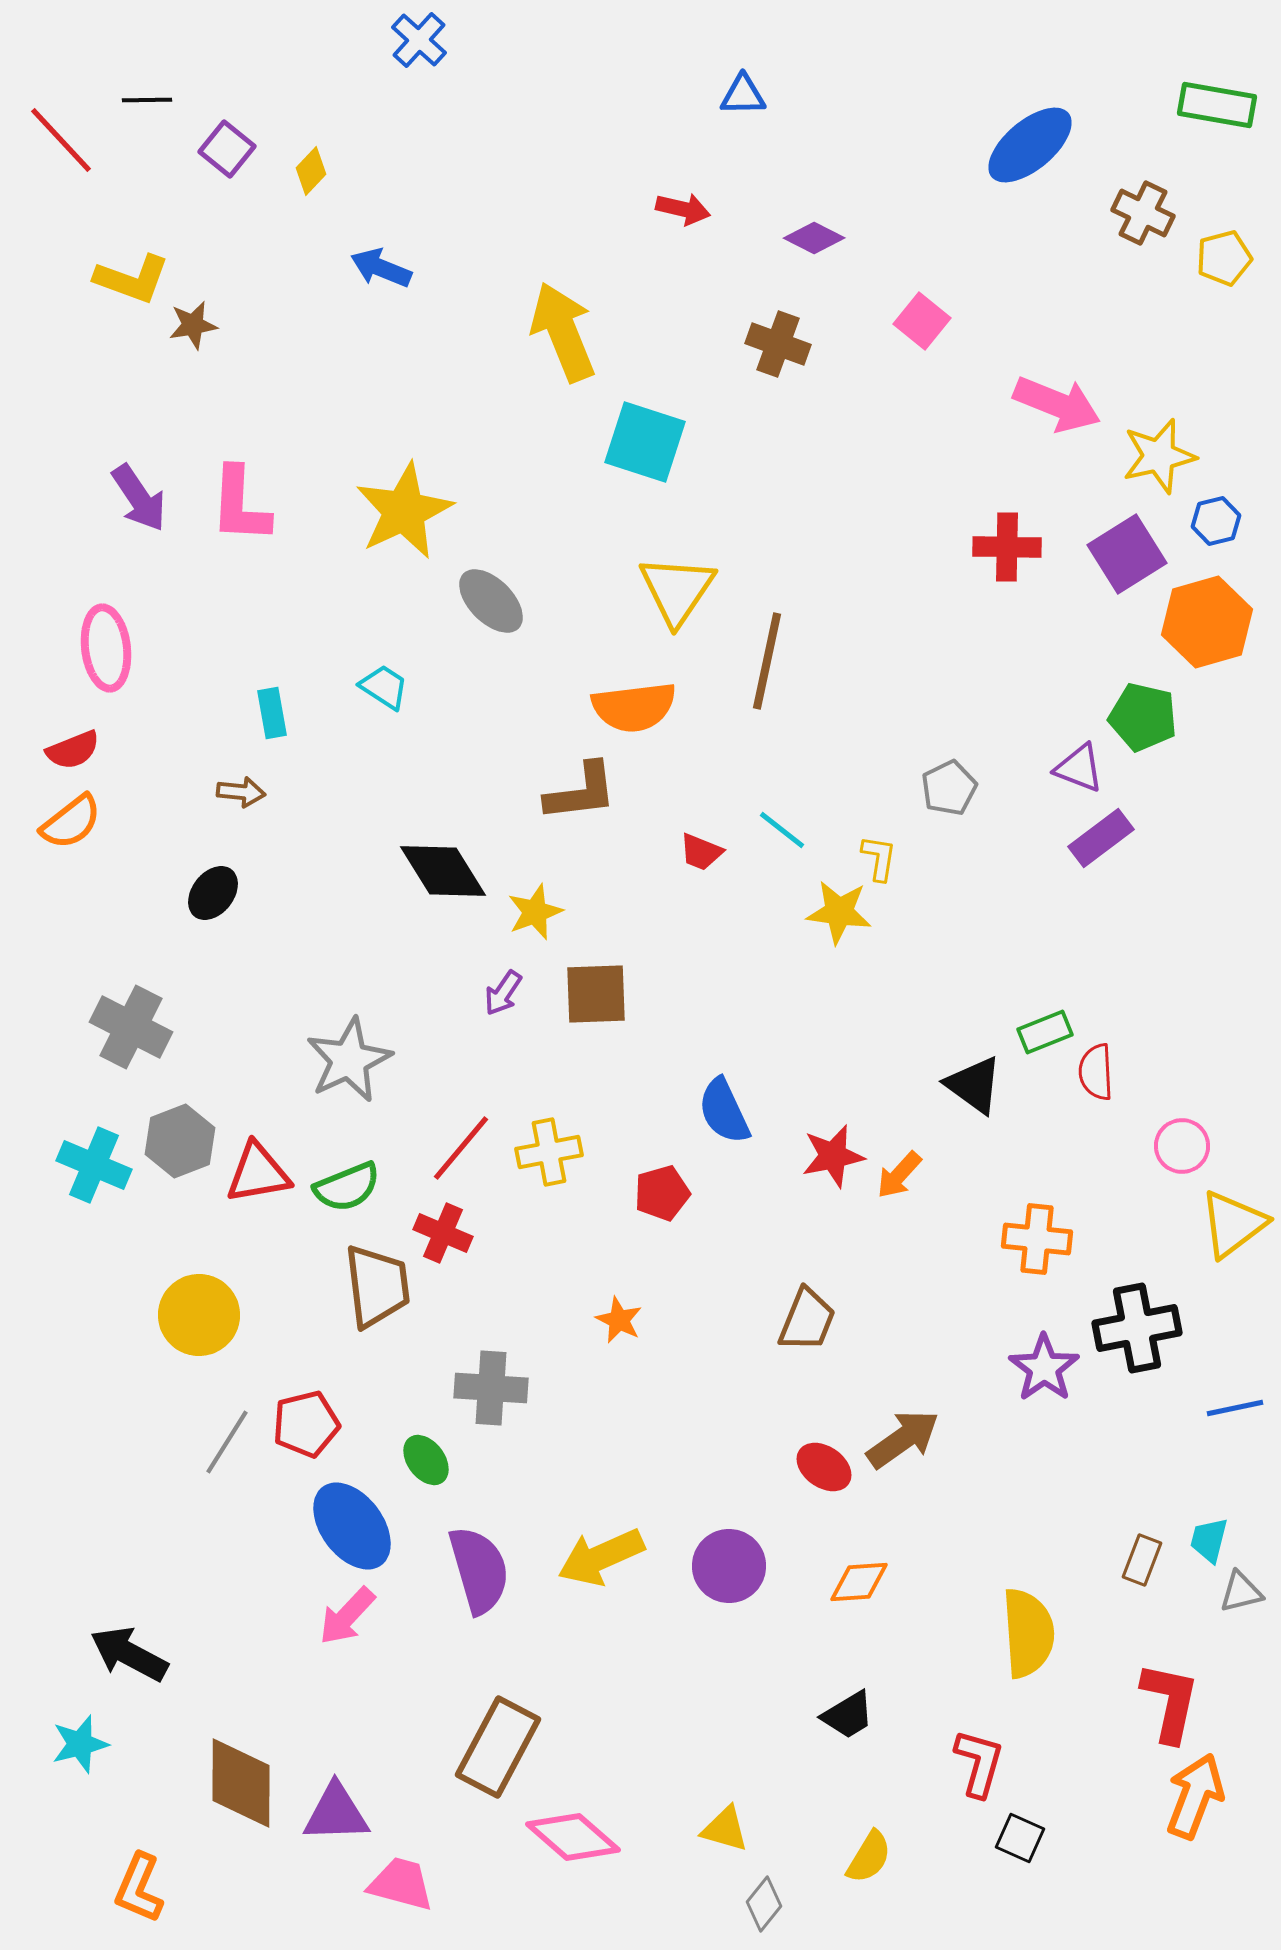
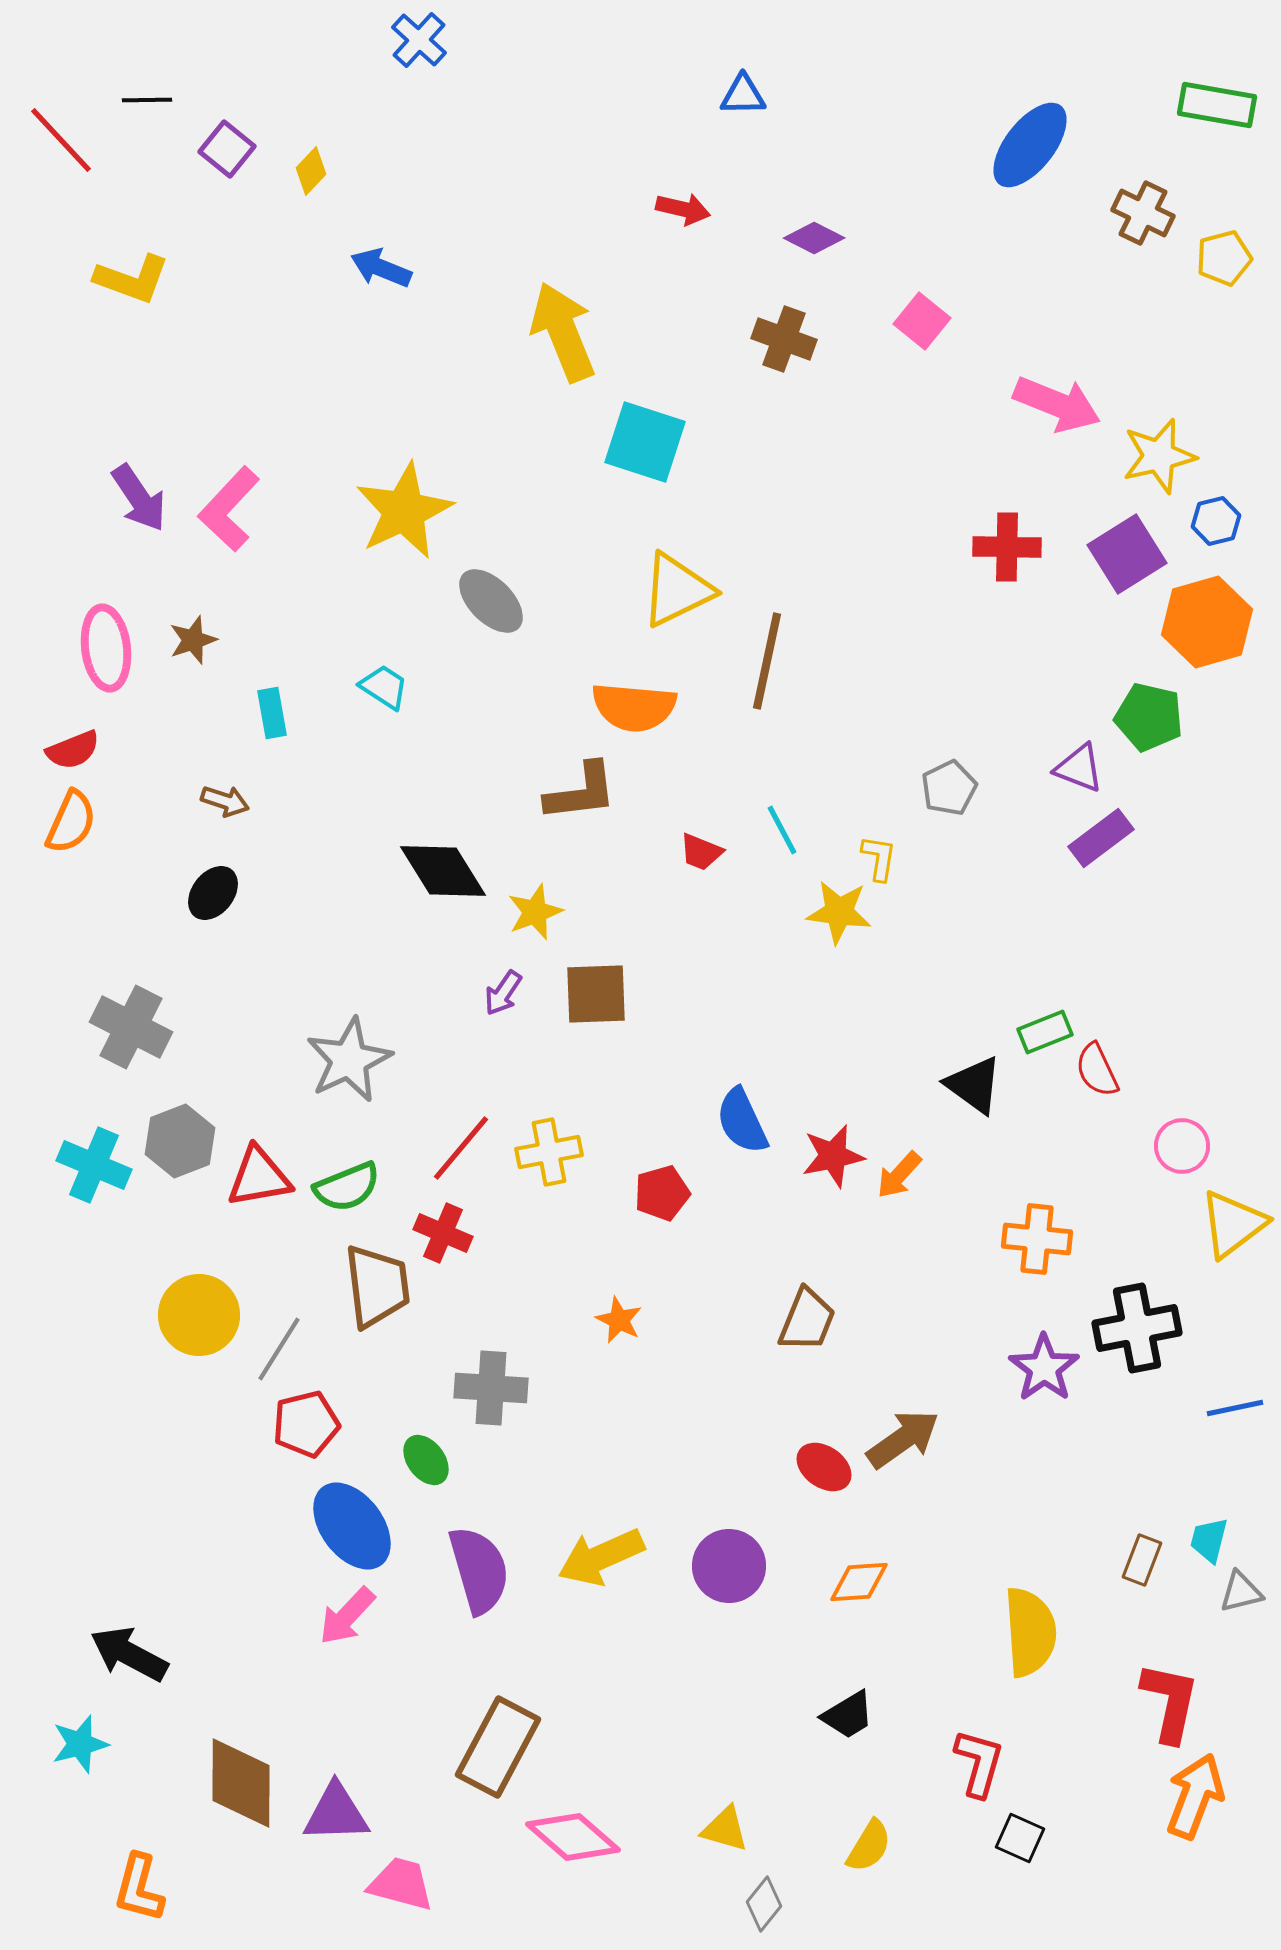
blue ellipse at (1030, 145): rotated 12 degrees counterclockwise
brown star at (193, 325): moved 315 px down; rotated 9 degrees counterclockwise
brown cross at (778, 344): moved 6 px right, 5 px up
pink L-shape at (240, 505): moved 11 px left, 4 px down; rotated 40 degrees clockwise
yellow triangle at (677, 590): rotated 30 degrees clockwise
orange semicircle at (634, 707): rotated 12 degrees clockwise
green pentagon at (1143, 717): moved 6 px right
brown arrow at (241, 792): moved 16 px left, 9 px down; rotated 12 degrees clockwise
orange semicircle at (71, 822): rotated 28 degrees counterclockwise
cyan line at (782, 830): rotated 24 degrees clockwise
red semicircle at (1096, 1072): moved 1 px right, 2 px up; rotated 22 degrees counterclockwise
blue semicircle at (724, 1111): moved 18 px right, 10 px down
red triangle at (258, 1173): moved 1 px right, 4 px down
gray line at (227, 1442): moved 52 px right, 93 px up
yellow semicircle at (1028, 1633): moved 2 px right, 1 px up
yellow semicircle at (869, 1857): moved 11 px up
orange L-shape at (139, 1888): rotated 8 degrees counterclockwise
